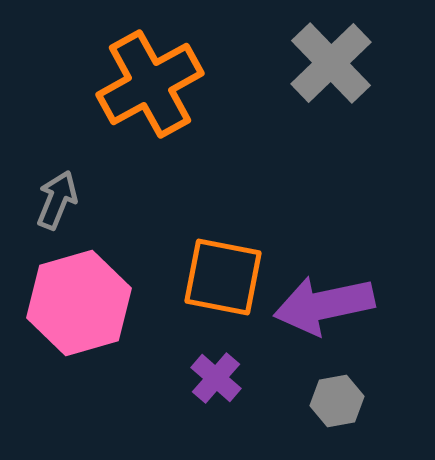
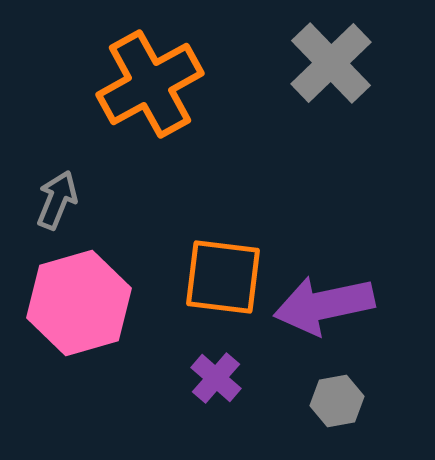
orange square: rotated 4 degrees counterclockwise
